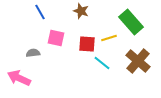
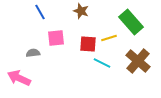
pink square: rotated 18 degrees counterclockwise
red square: moved 1 px right
cyan line: rotated 12 degrees counterclockwise
